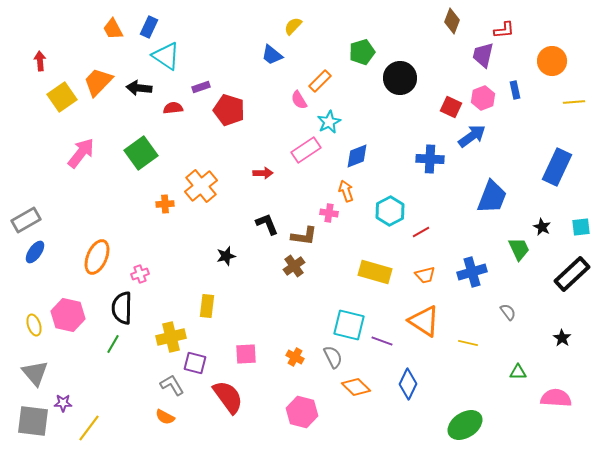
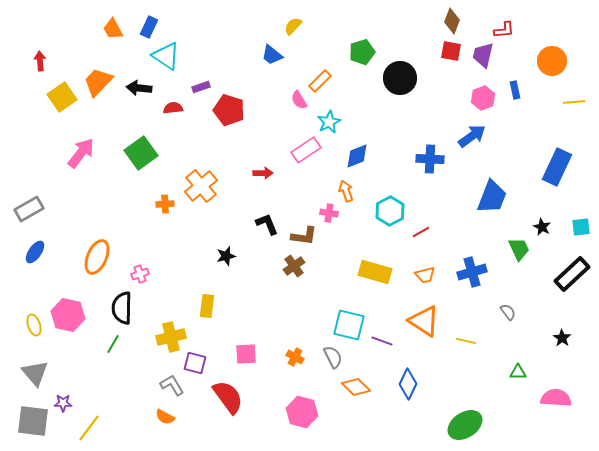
red square at (451, 107): moved 56 px up; rotated 15 degrees counterclockwise
gray rectangle at (26, 220): moved 3 px right, 11 px up
yellow line at (468, 343): moved 2 px left, 2 px up
